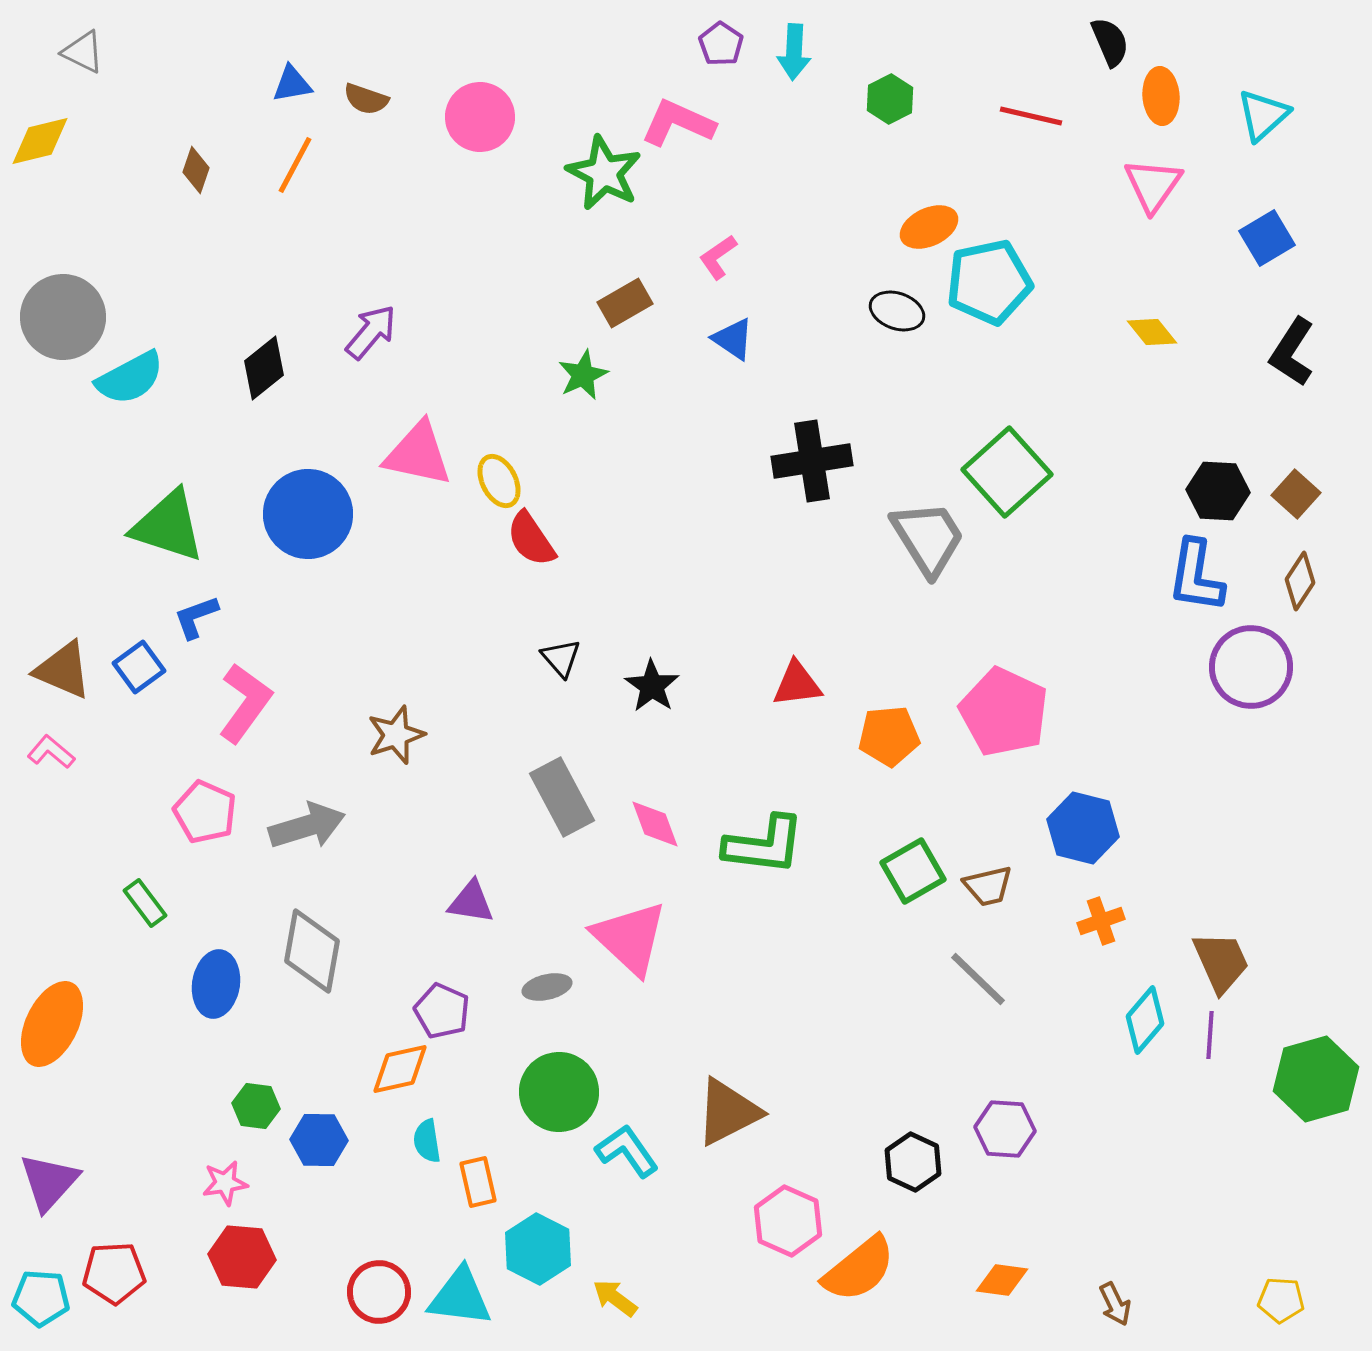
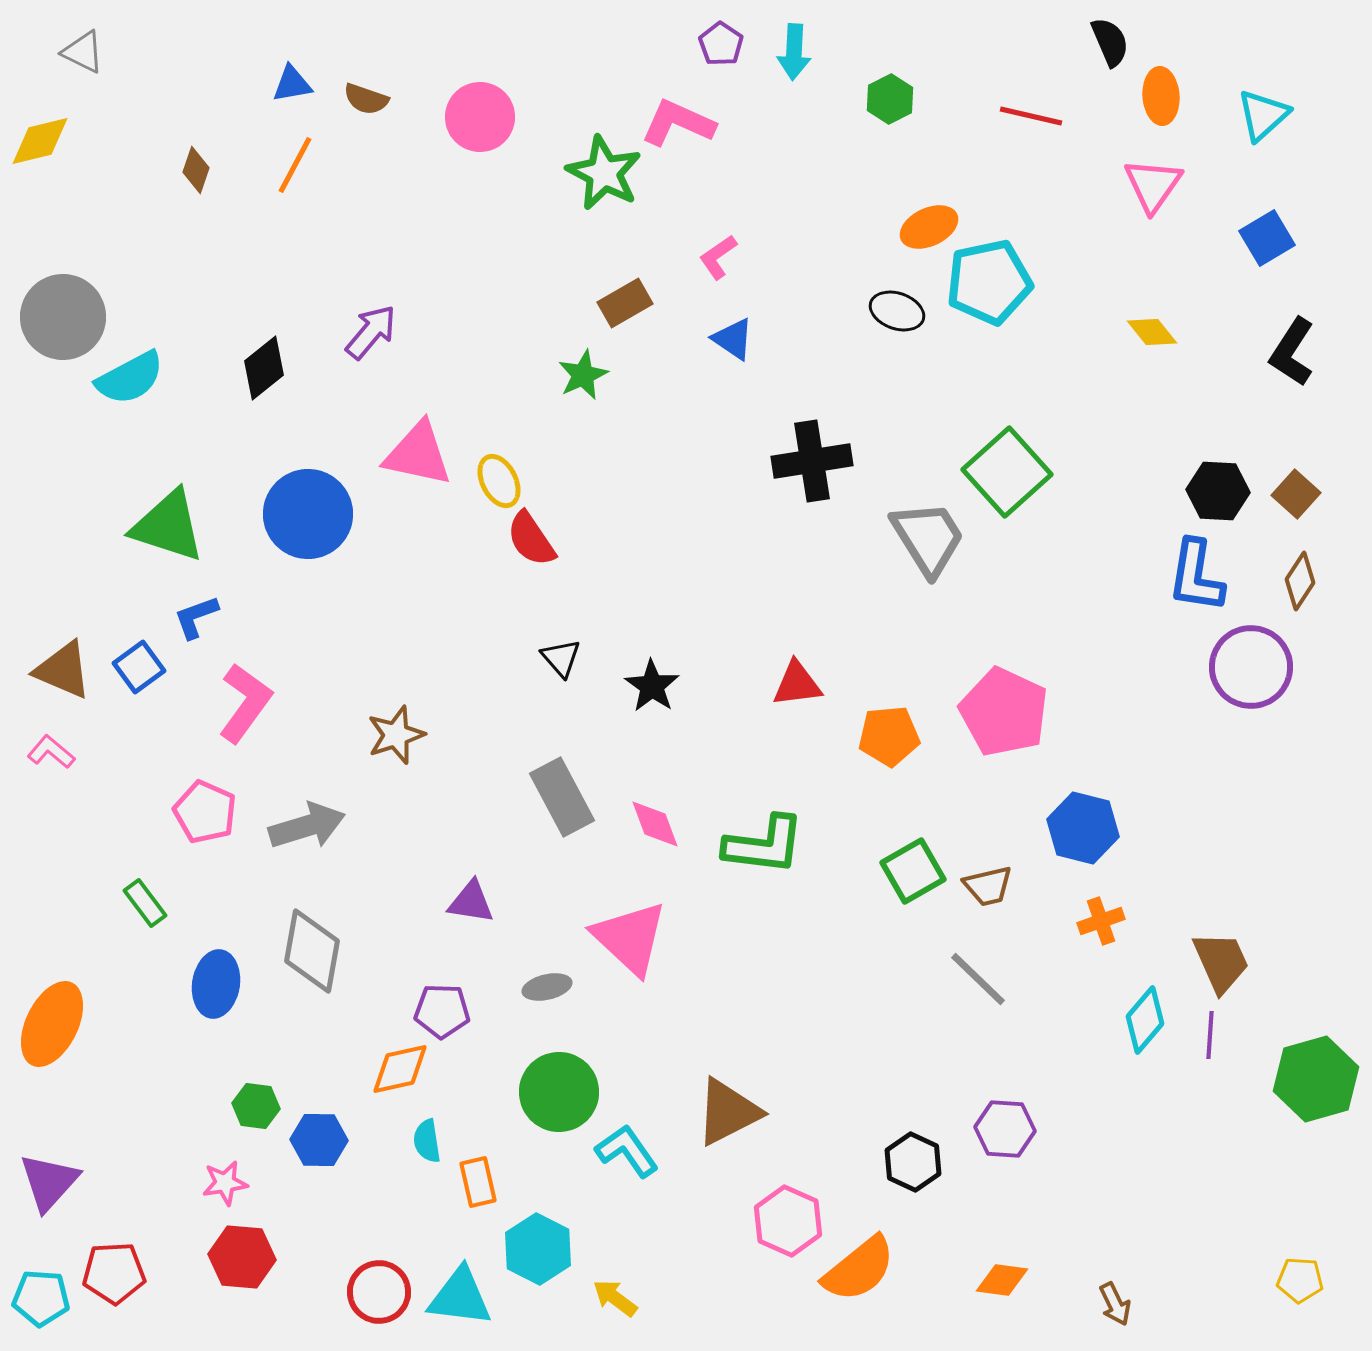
purple pentagon at (442, 1011): rotated 22 degrees counterclockwise
yellow pentagon at (1281, 1300): moved 19 px right, 20 px up
